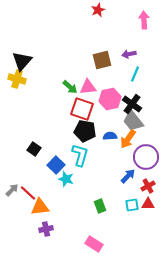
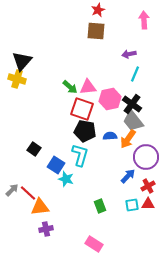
brown square: moved 6 px left, 29 px up; rotated 18 degrees clockwise
blue square: rotated 12 degrees counterclockwise
